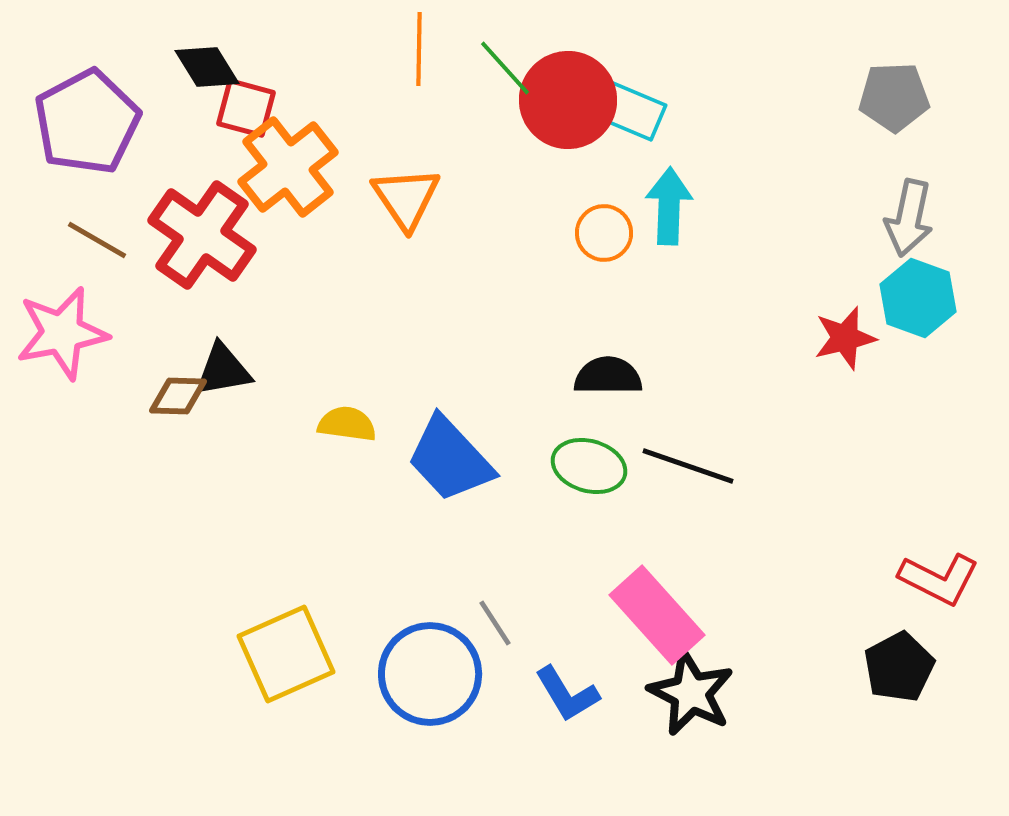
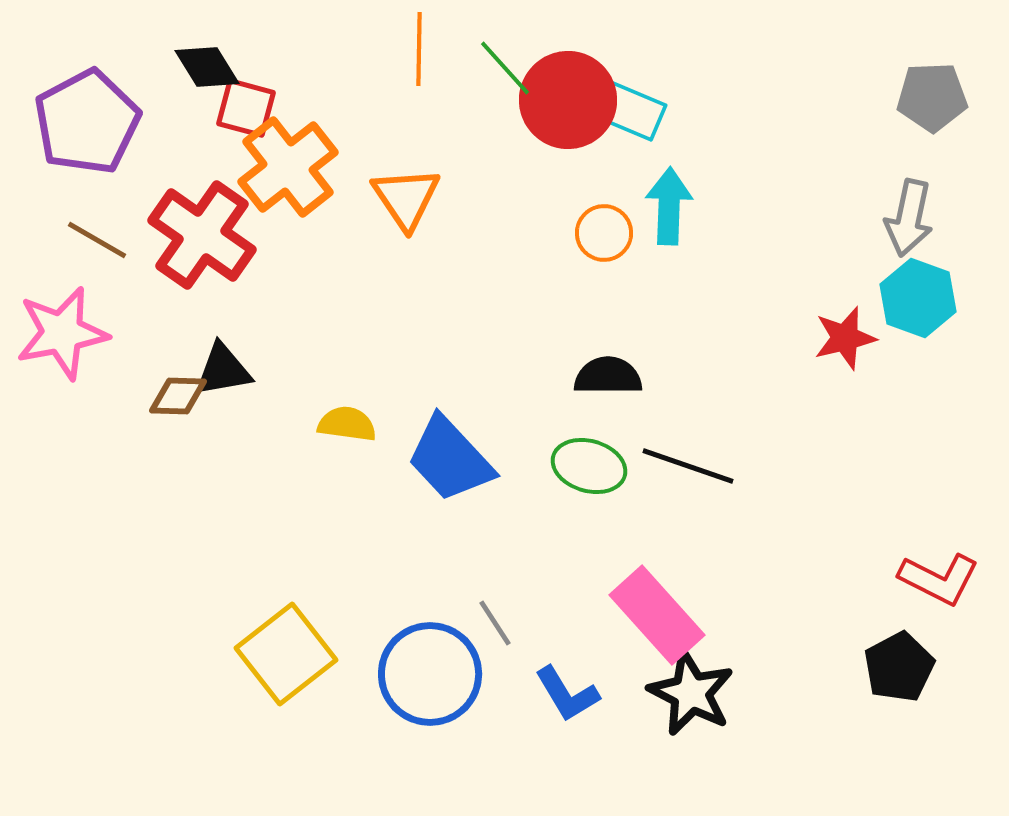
gray pentagon: moved 38 px right
yellow square: rotated 14 degrees counterclockwise
